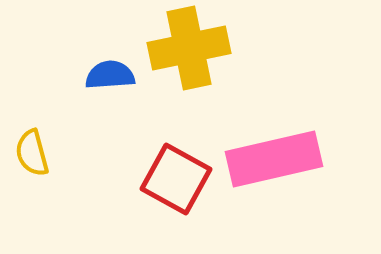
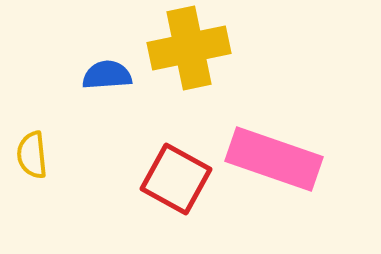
blue semicircle: moved 3 px left
yellow semicircle: moved 2 px down; rotated 9 degrees clockwise
pink rectangle: rotated 32 degrees clockwise
